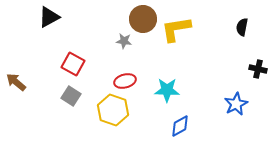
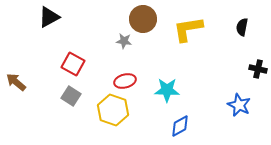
yellow L-shape: moved 12 px right
blue star: moved 3 px right, 1 px down; rotated 20 degrees counterclockwise
